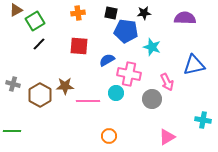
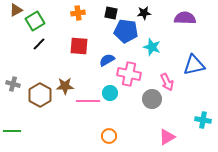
cyan circle: moved 6 px left
